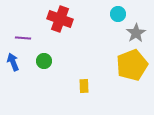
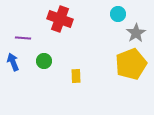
yellow pentagon: moved 1 px left, 1 px up
yellow rectangle: moved 8 px left, 10 px up
